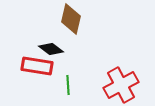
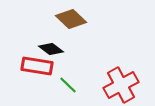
brown diamond: rotated 60 degrees counterclockwise
green line: rotated 42 degrees counterclockwise
